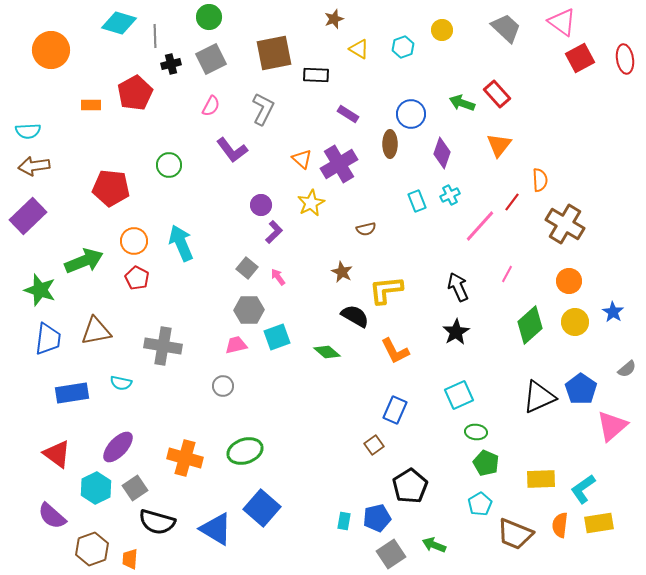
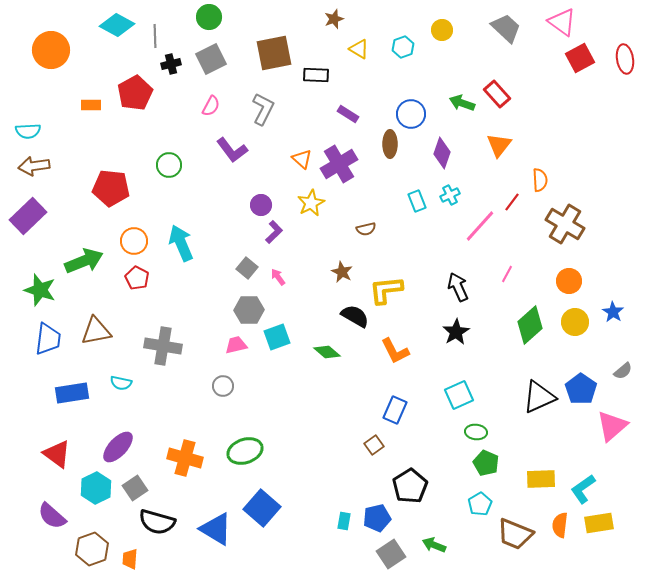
cyan diamond at (119, 23): moved 2 px left, 2 px down; rotated 12 degrees clockwise
gray semicircle at (627, 369): moved 4 px left, 2 px down
